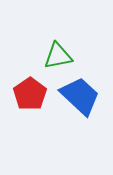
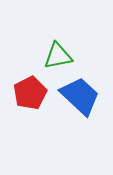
red pentagon: moved 1 px up; rotated 8 degrees clockwise
